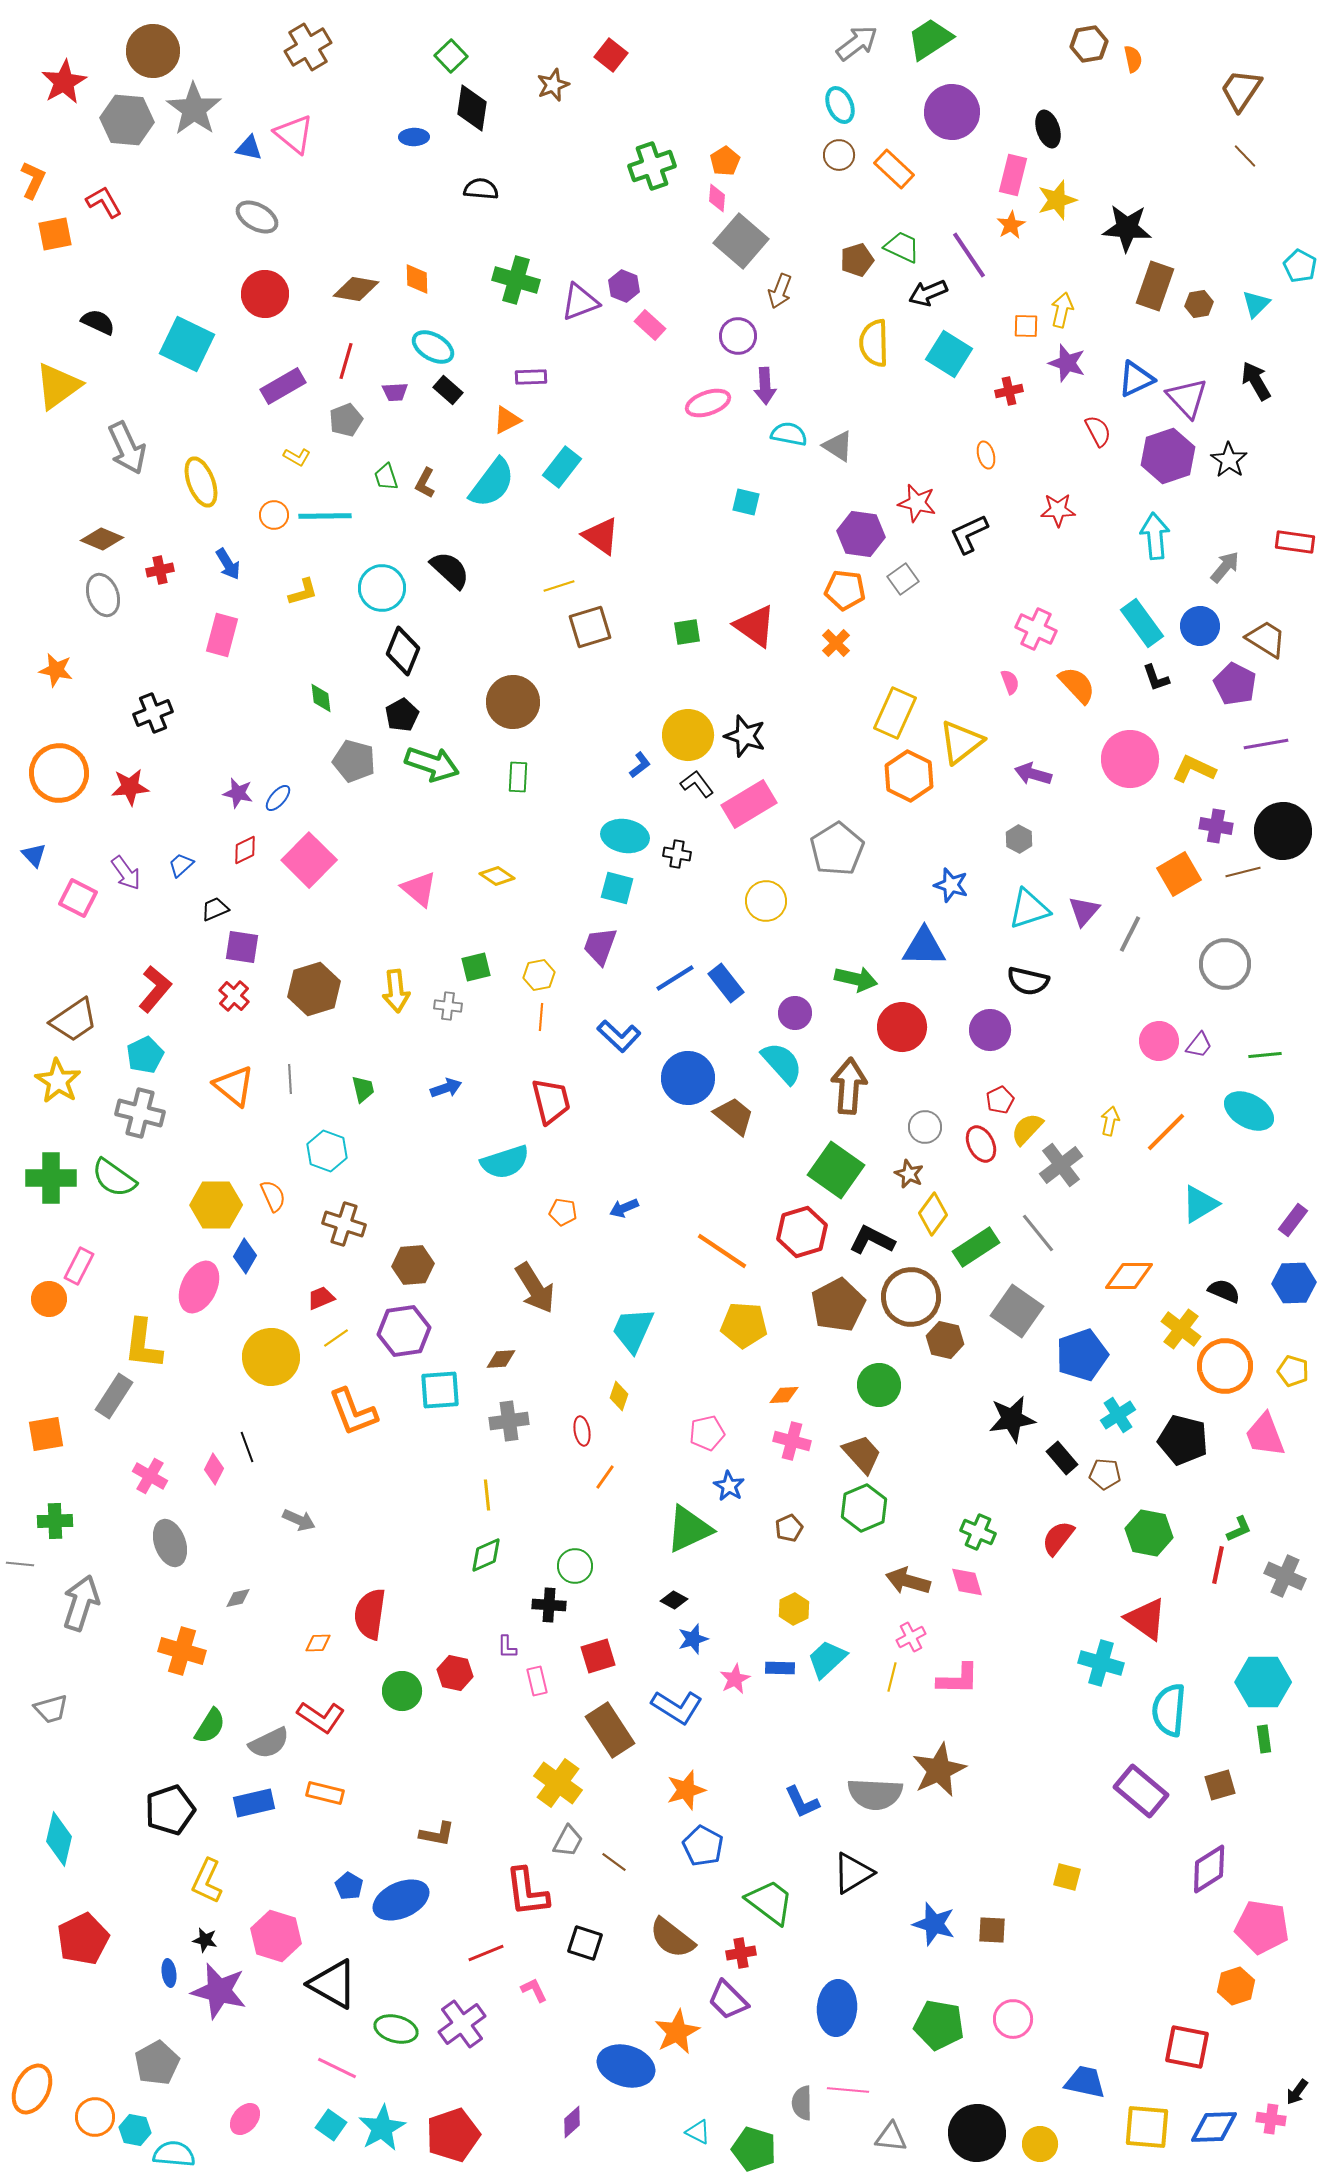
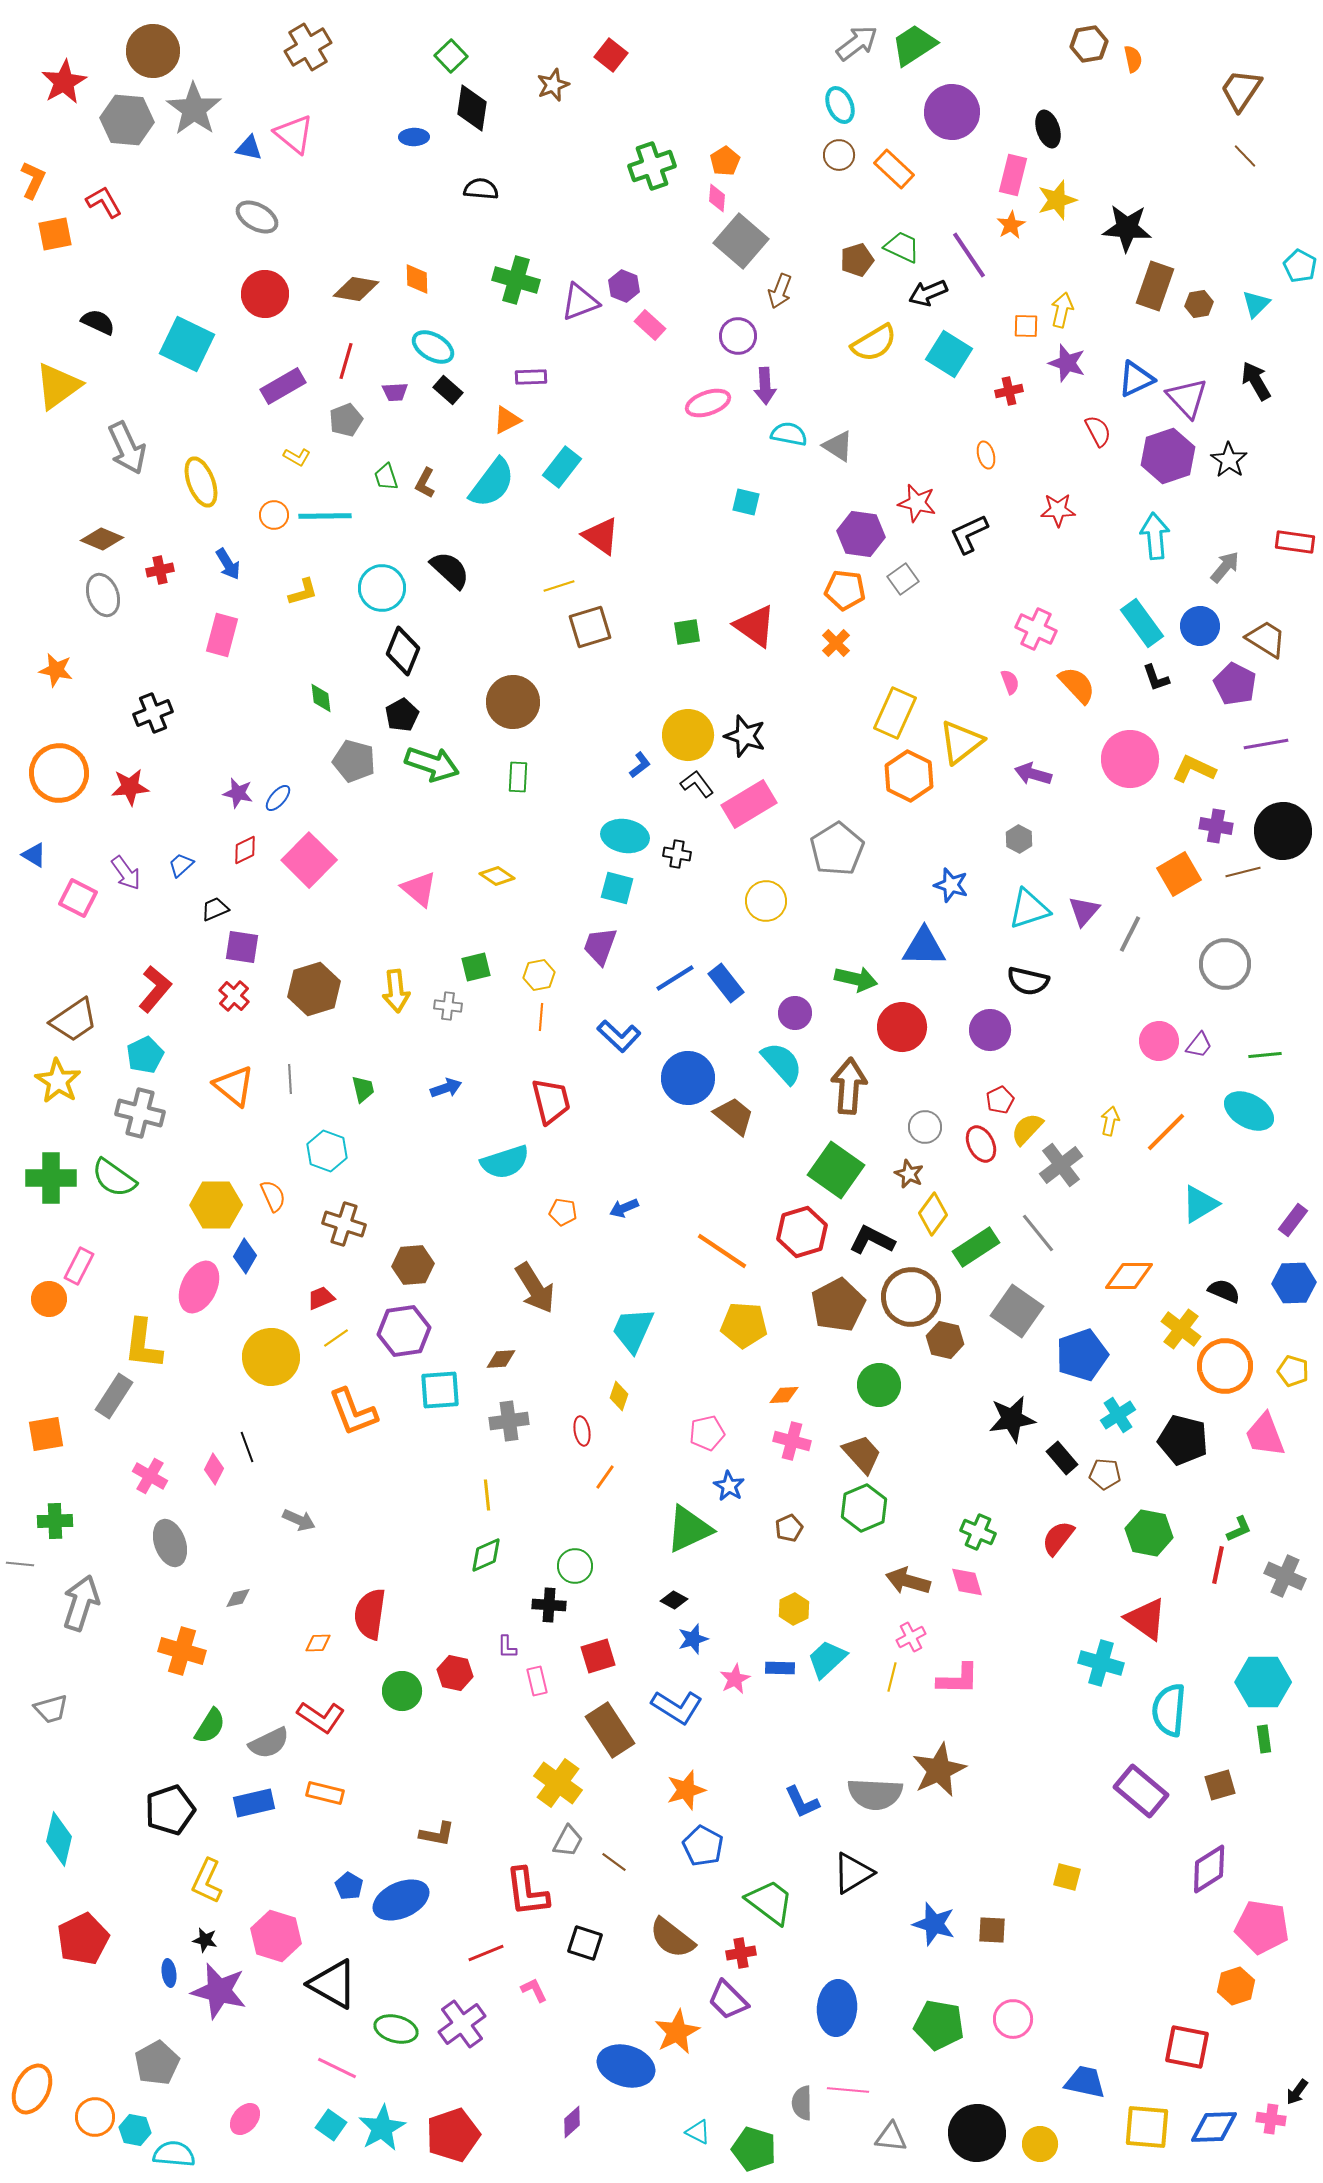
green trapezoid at (930, 39): moved 16 px left, 6 px down
yellow semicircle at (874, 343): rotated 120 degrees counterclockwise
blue triangle at (34, 855): rotated 16 degrees counterclockwise
